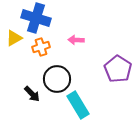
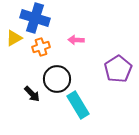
blue cross: moved 1 px left
purple pentagon: rotated 8 degrees clockwise
